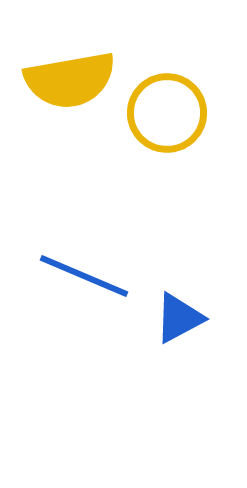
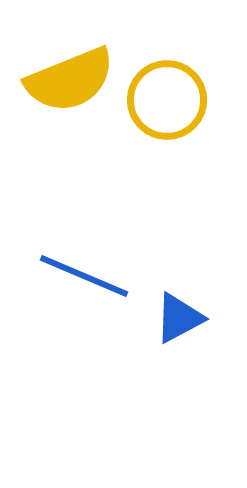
yellow semicircle: rotated 12 degrees counterclockwise
yellow circle: moved 13 px up
